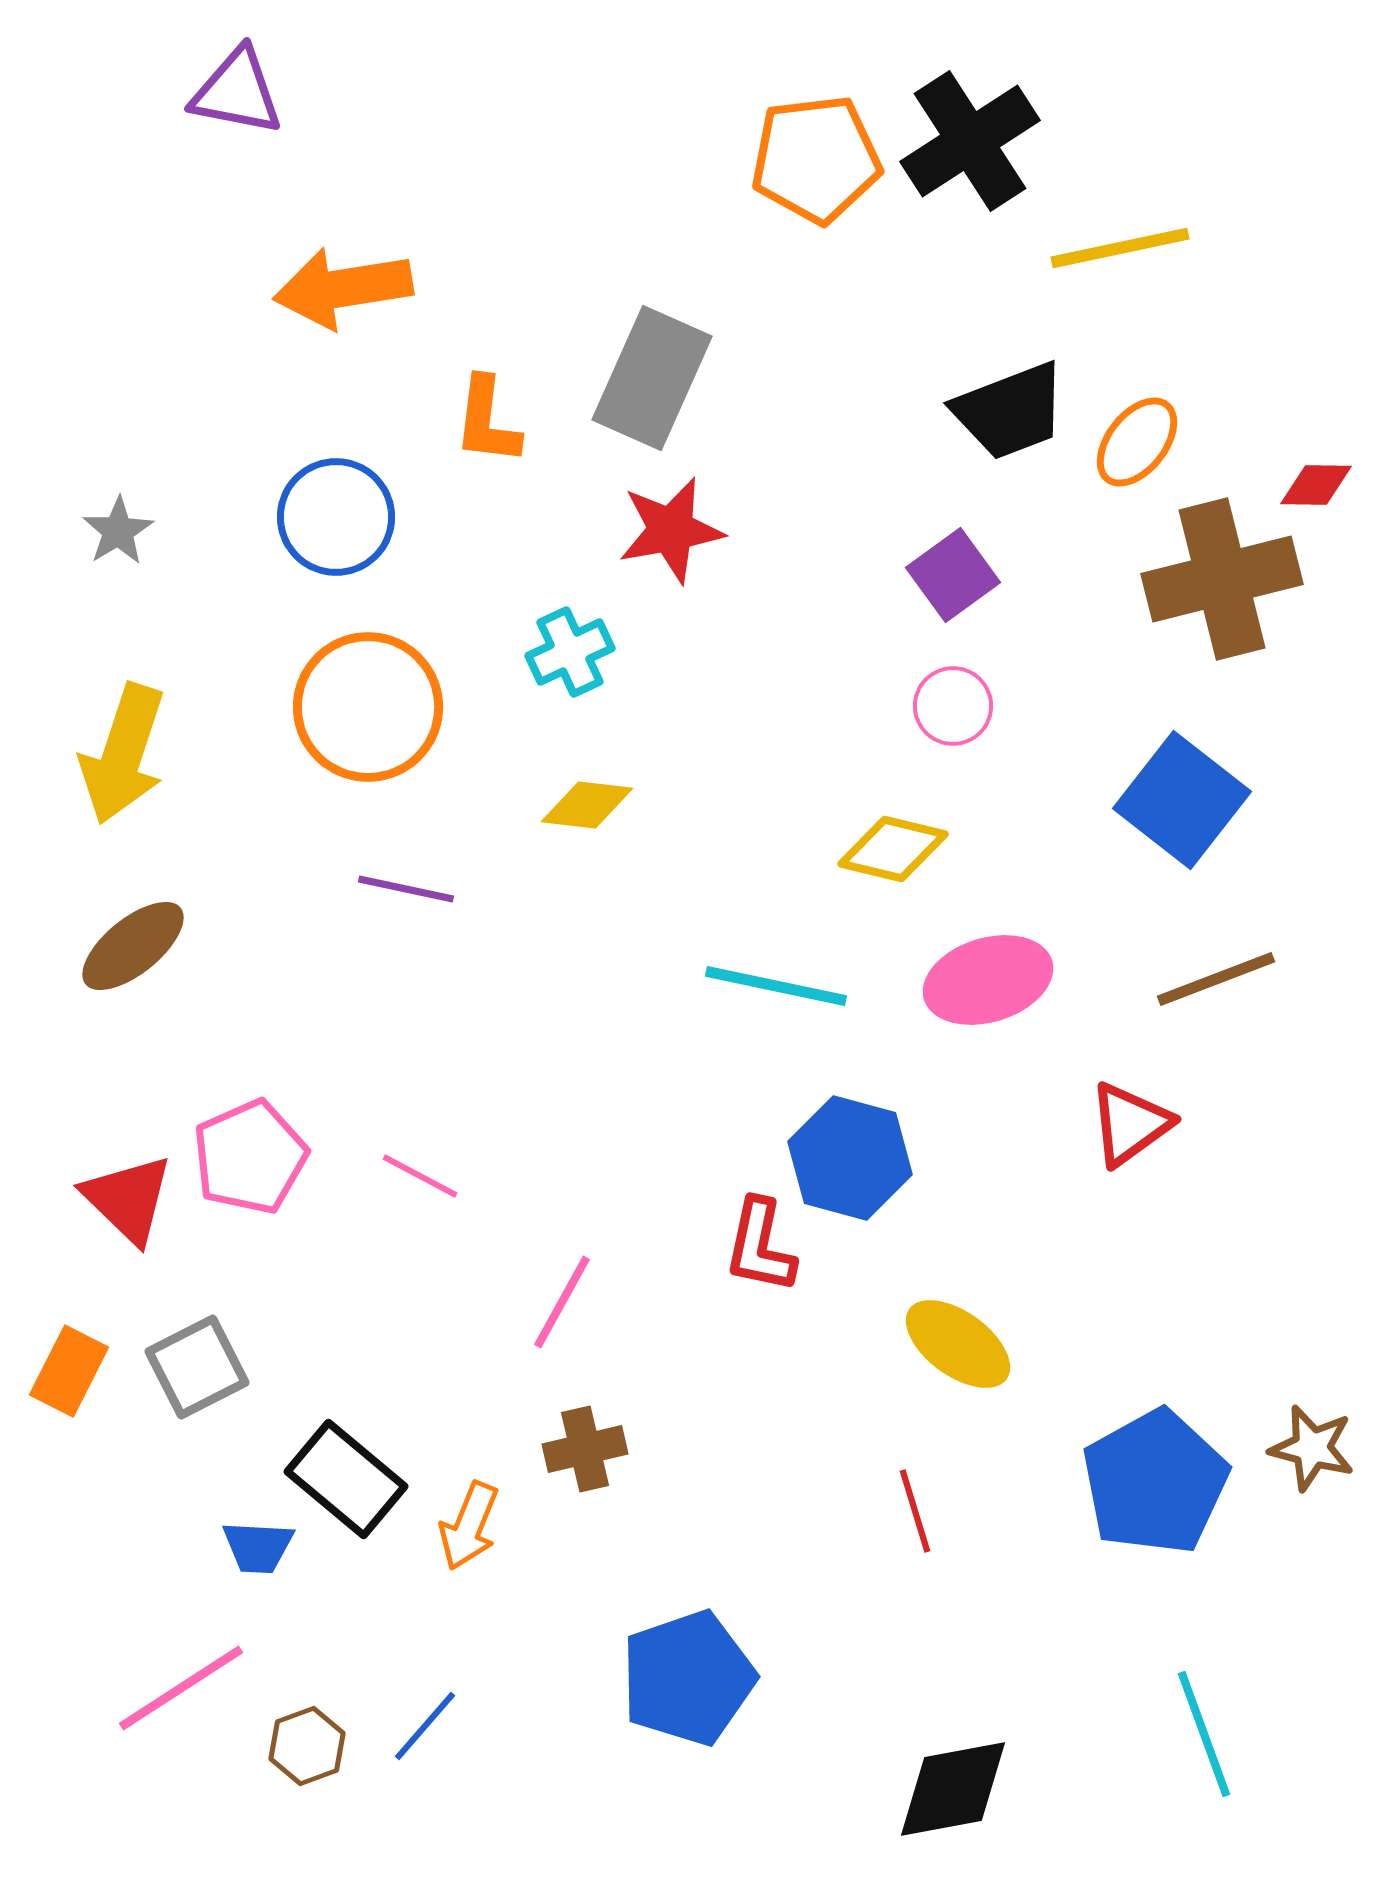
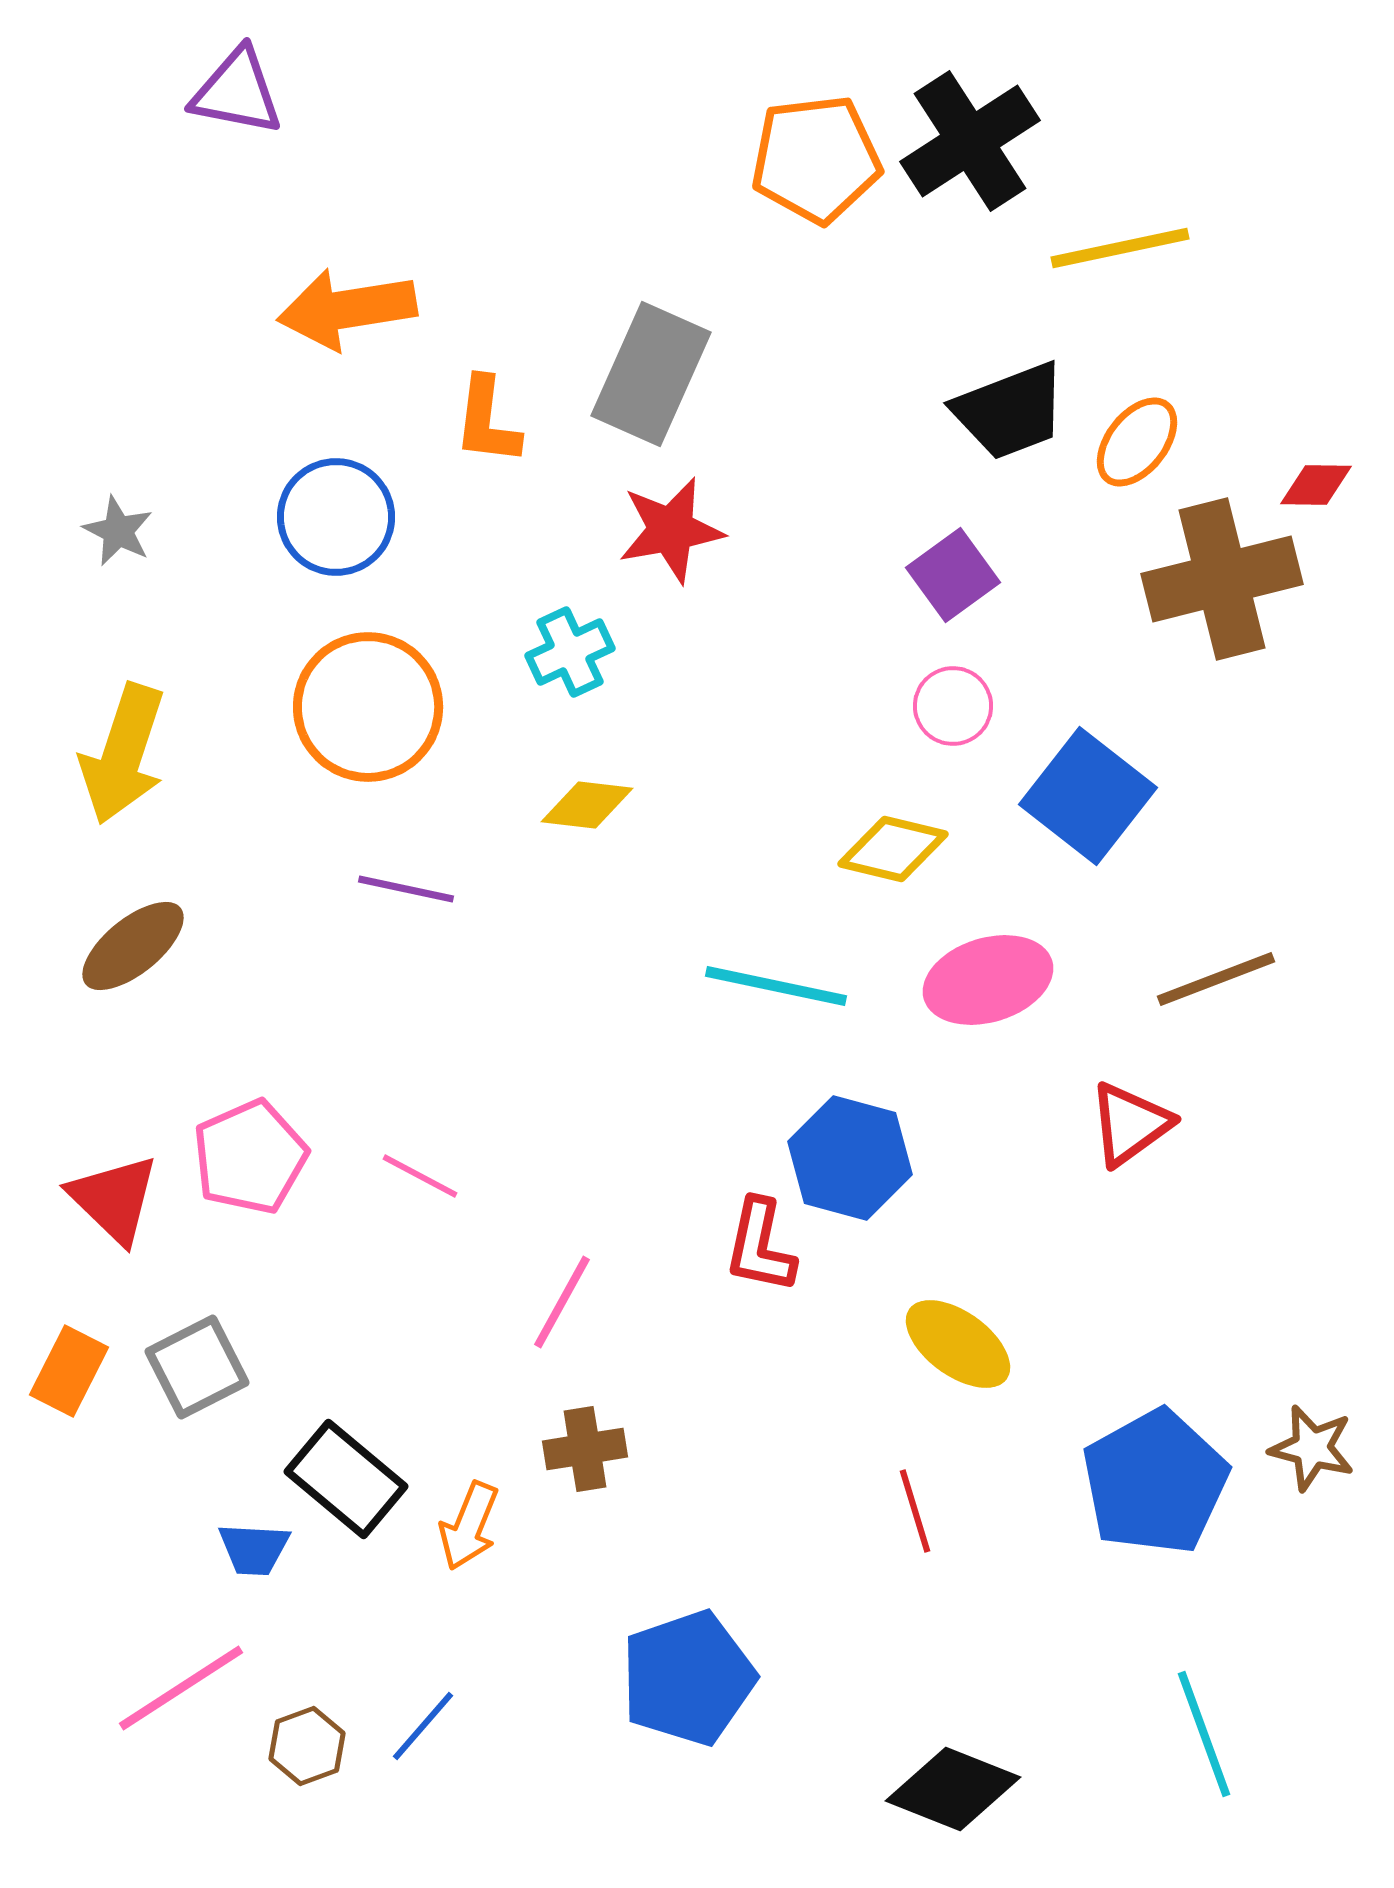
orange arrow at (343, 288): moved 4 px right, 21 px down
gray rectangle at (652, 378): moved 1 px left, 4 px up
gray star at (118, 531): rotated 14 degrees counterclockwise
blue square at (1182, 800): moved 94 px left, 4 px up
red triangle at (128, 1199): moved 14 px left
brown cross at (585, 1449): rotated 4 degrees clockwise
blue trapezoid at (258, 1547): moved 4 px left, 2 px down
blue line at (425, 1726): moved 2 px left
black diamond at (953, 1789): rotated 32 degrees clockwise
